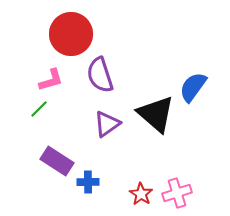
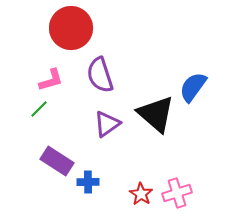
red circle: moved 6 px up
